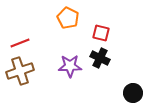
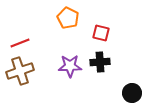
black cross: moved 4 px down; rotated 30 degrees counterclockwise
black circle: moved 1 px left
